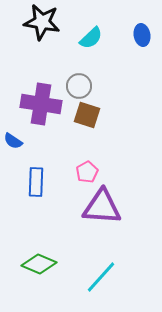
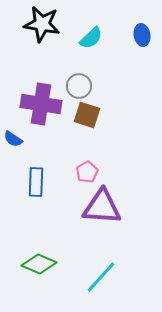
black star: moved 2 px down
blue semicircle: moved 2 px up
